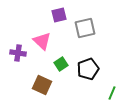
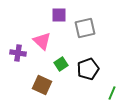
purple square: rotated 14 degrees clockwise
